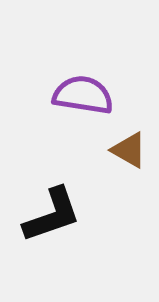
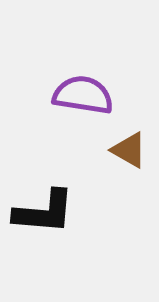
black L-shape: moved 8 px left, 3 px up; rotated 24 degrees clockwise
